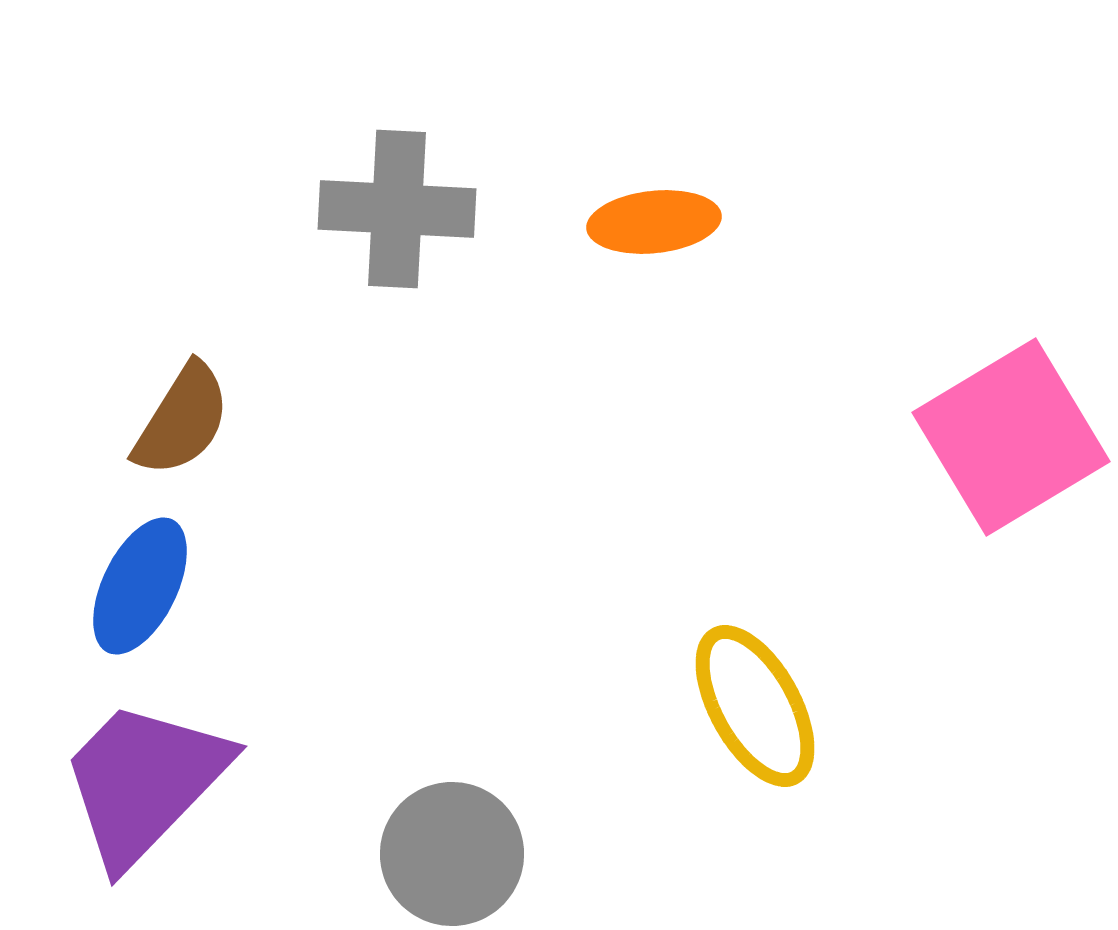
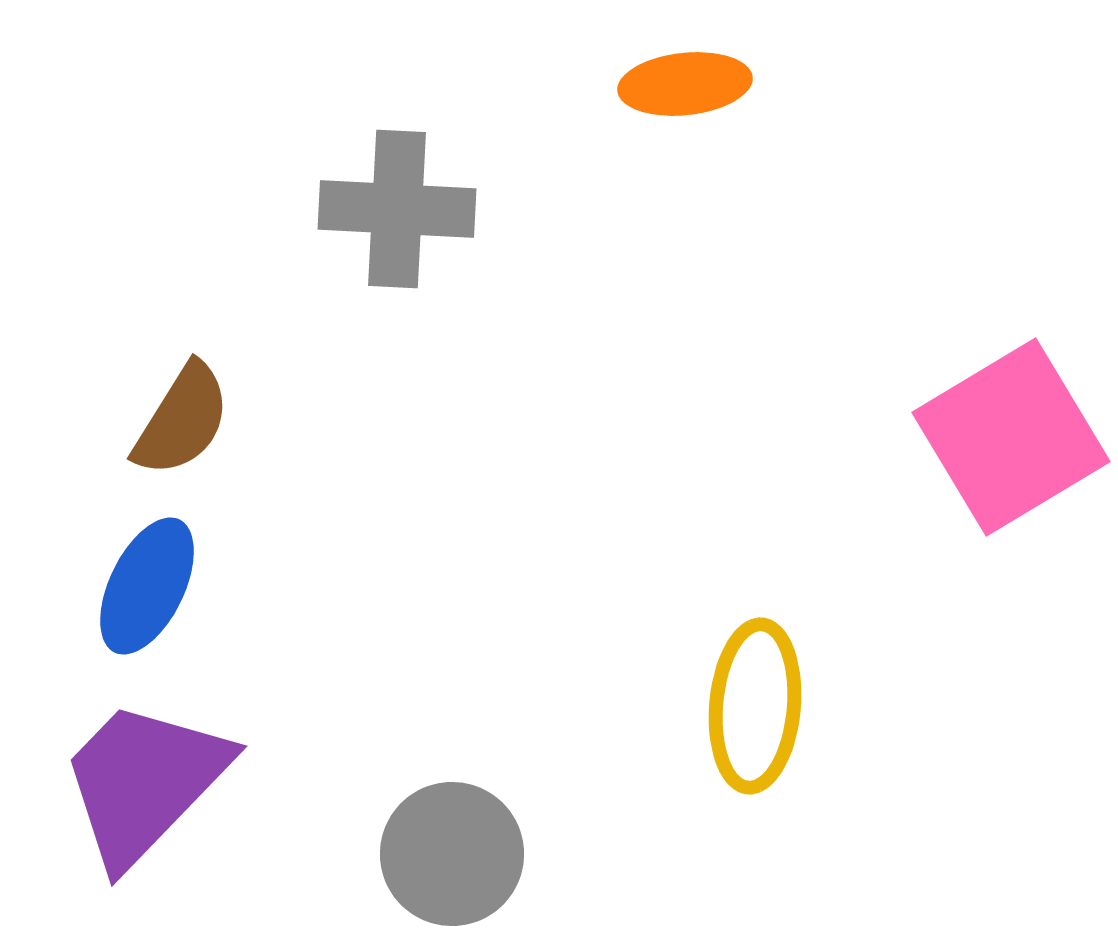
orange ellipse: moved 31 px right, 138 px up
blue ellipse: moved 7 px right
yellow ellipse: rotated 34 degrees clockwise
